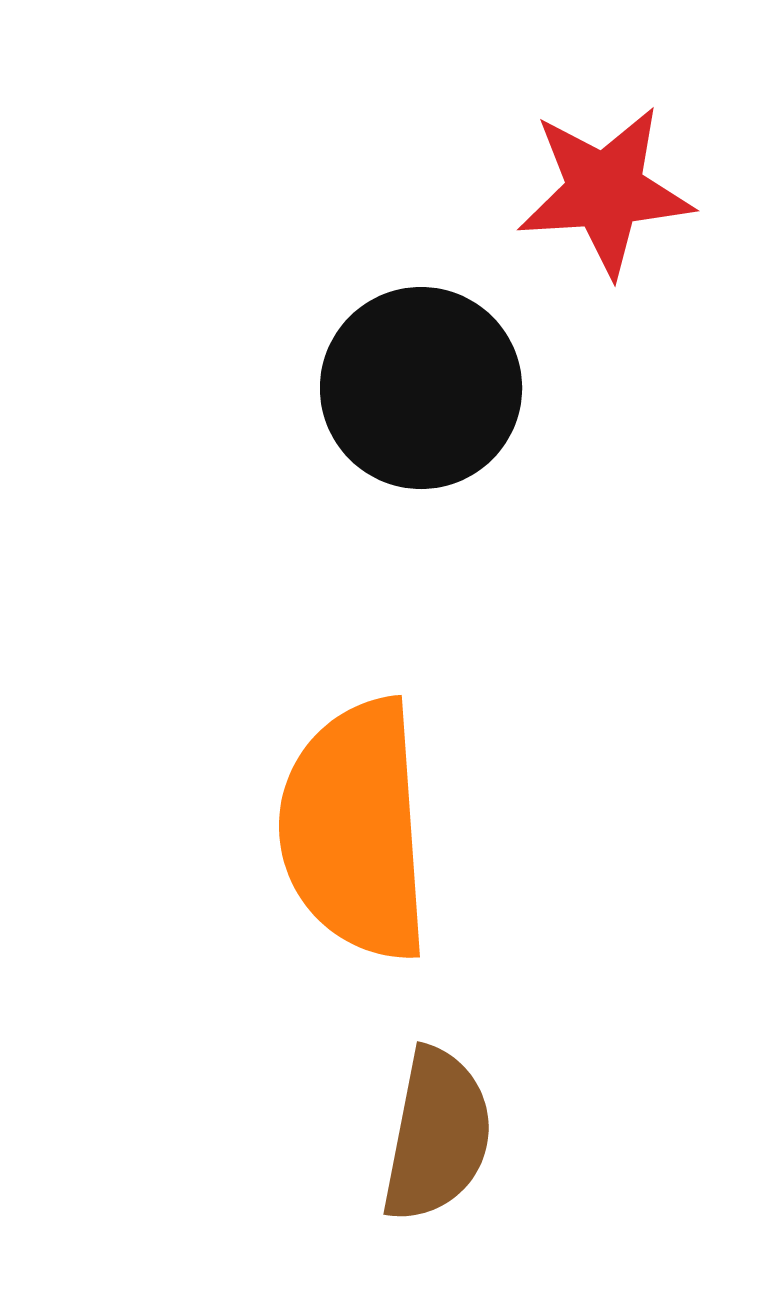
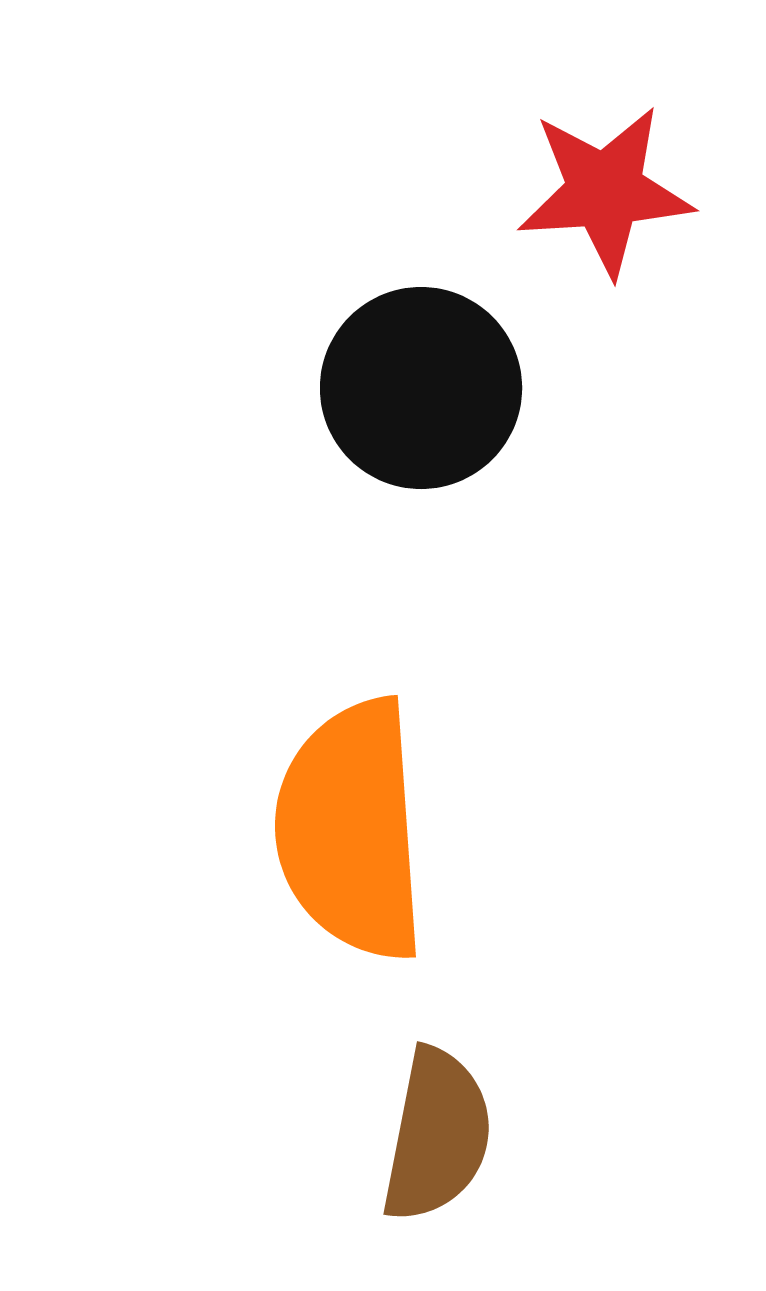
orange semicircle: moved 4 px left
